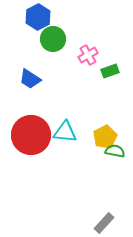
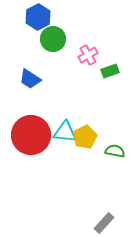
yellow pentagon: moved 20 px left
